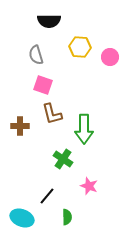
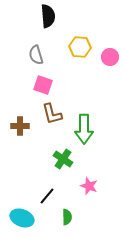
black semicircle: moved 1 px left, 5 px up; rotated 95 degrees counterclockwise
